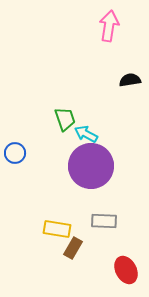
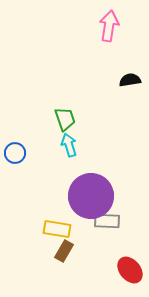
cyan arrow: moved 17 px left, 11 px down; rotated 45 degrees clockwise
purple circle: moved 30 px down
gray rectangle: moved 3 px right
brown rectangle: moved 9 px left, 3 px down
red ellipse: moved 4 px right; rotated 12 degrees counterclockwise
